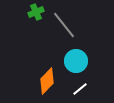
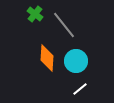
green cross: moved 1 px left, 2 px down; rotated 28 degrees counterclockwise
orange diamond: moved 23 px up; rotated 40 degrees counterclockwise
